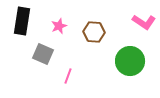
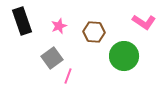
black rectangle: rotated 28 degrees counterclockwise
gray square: moved 9 px right, 4 px down; rotated 30 degrees clockwise
green circle: moved 6 px left, 5 px up
